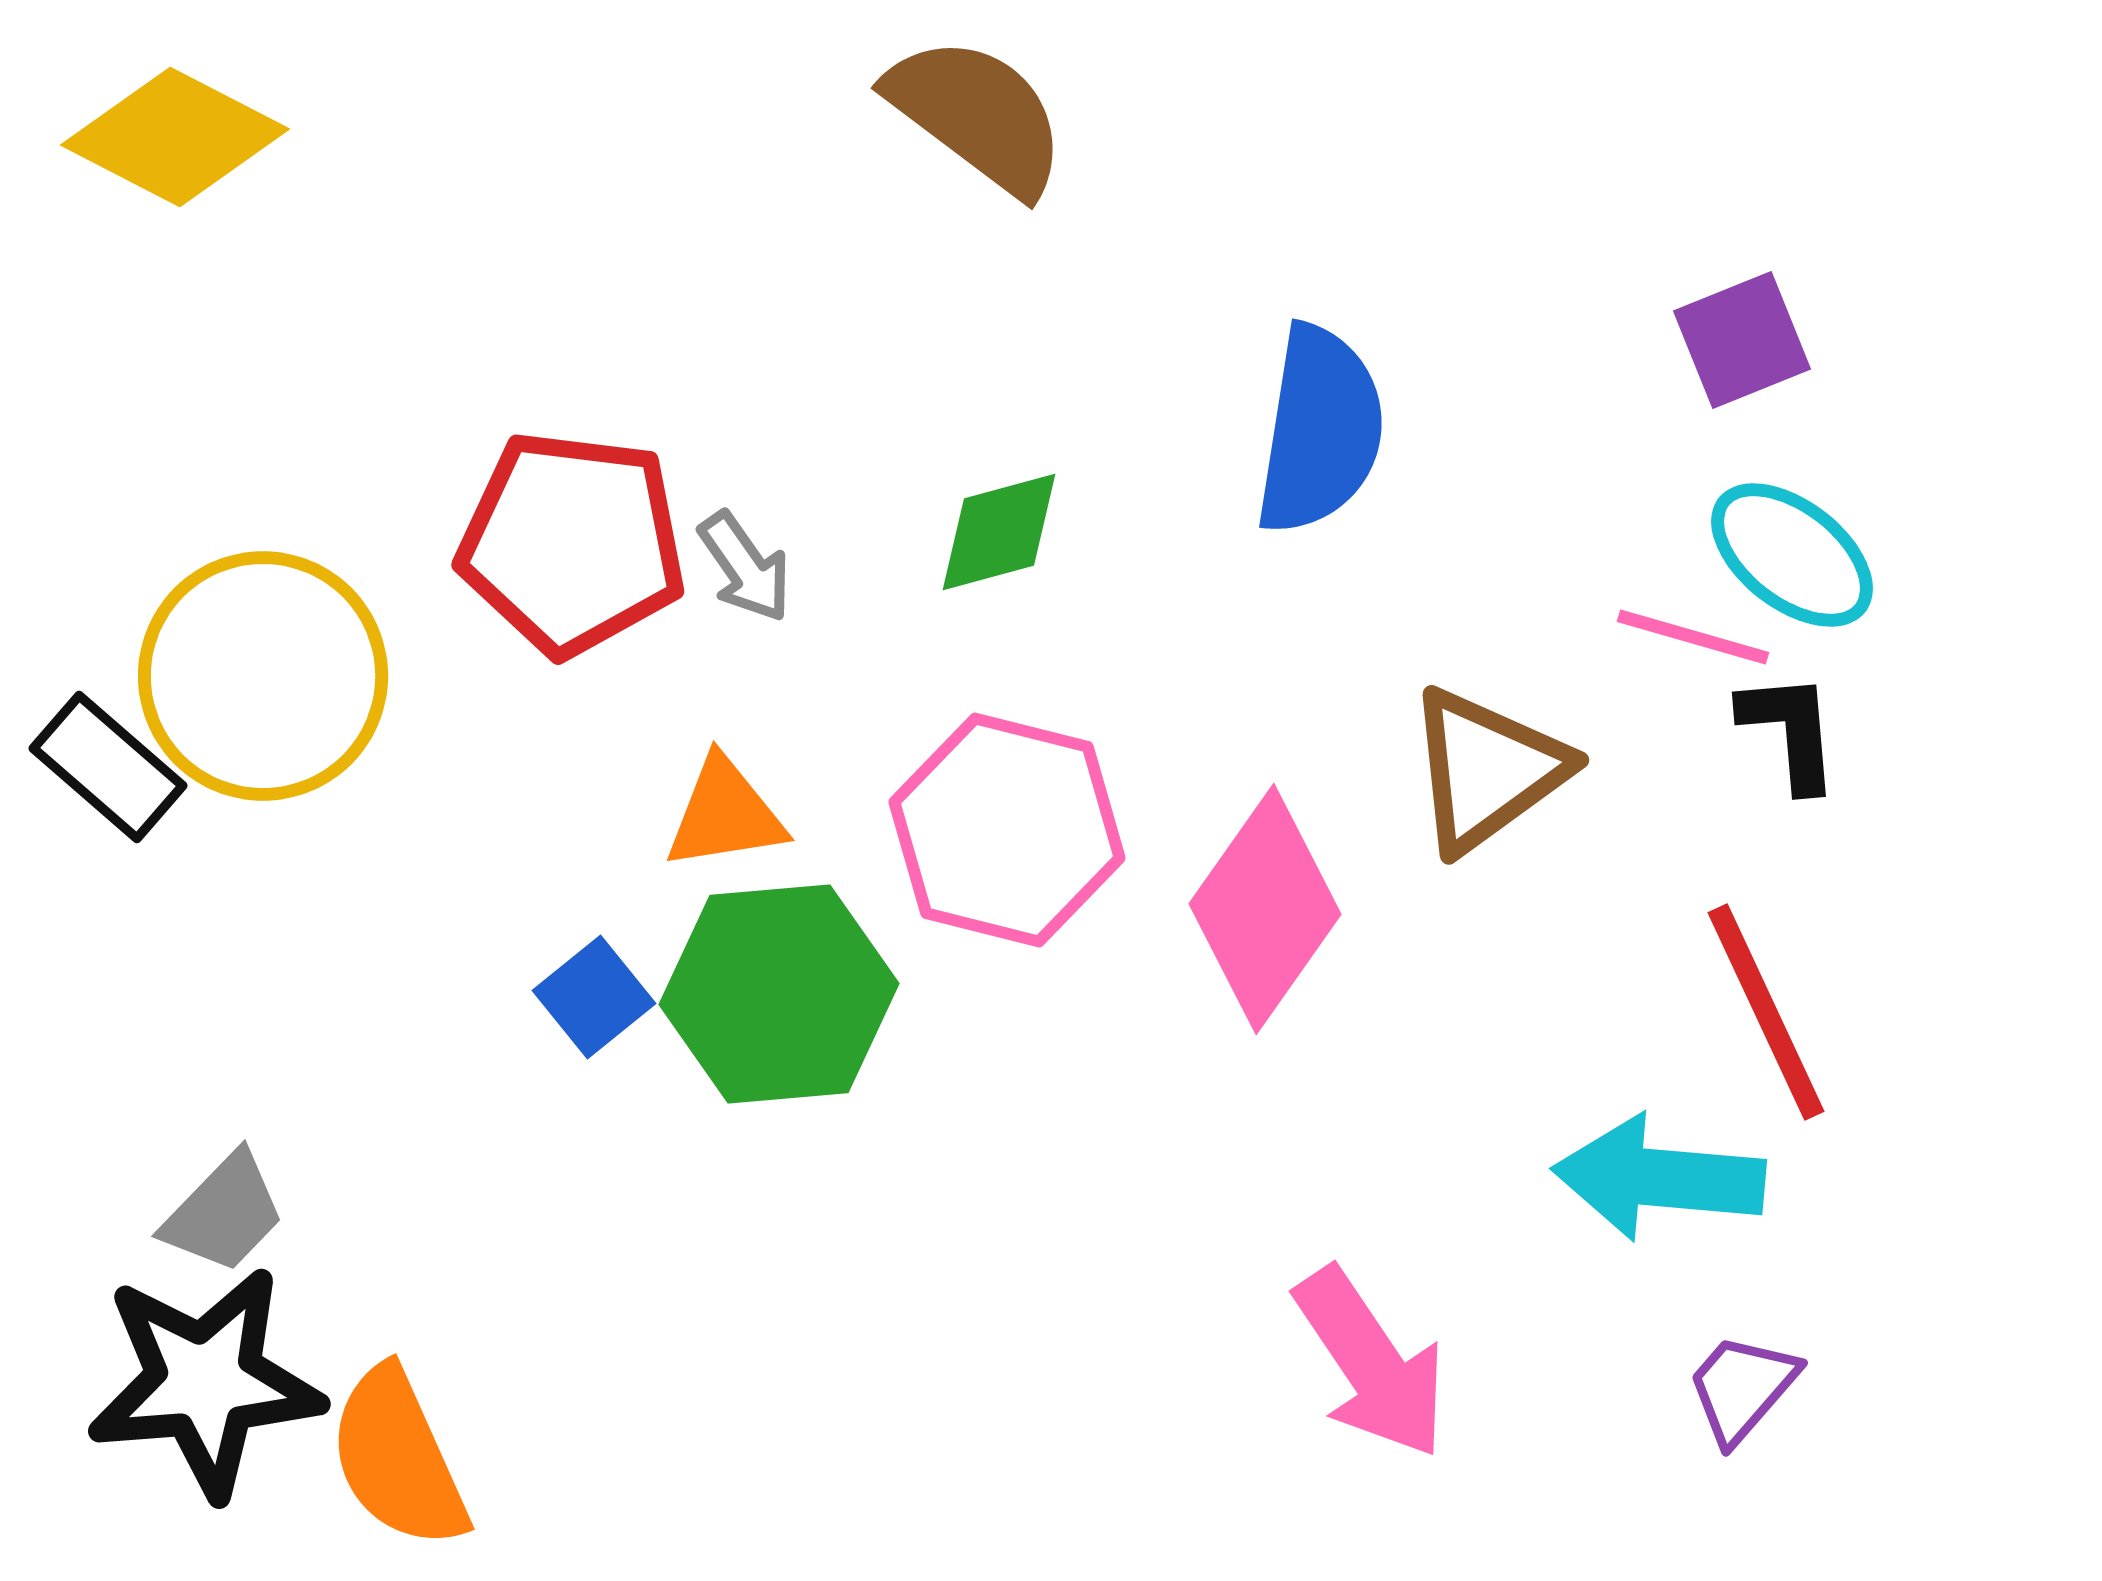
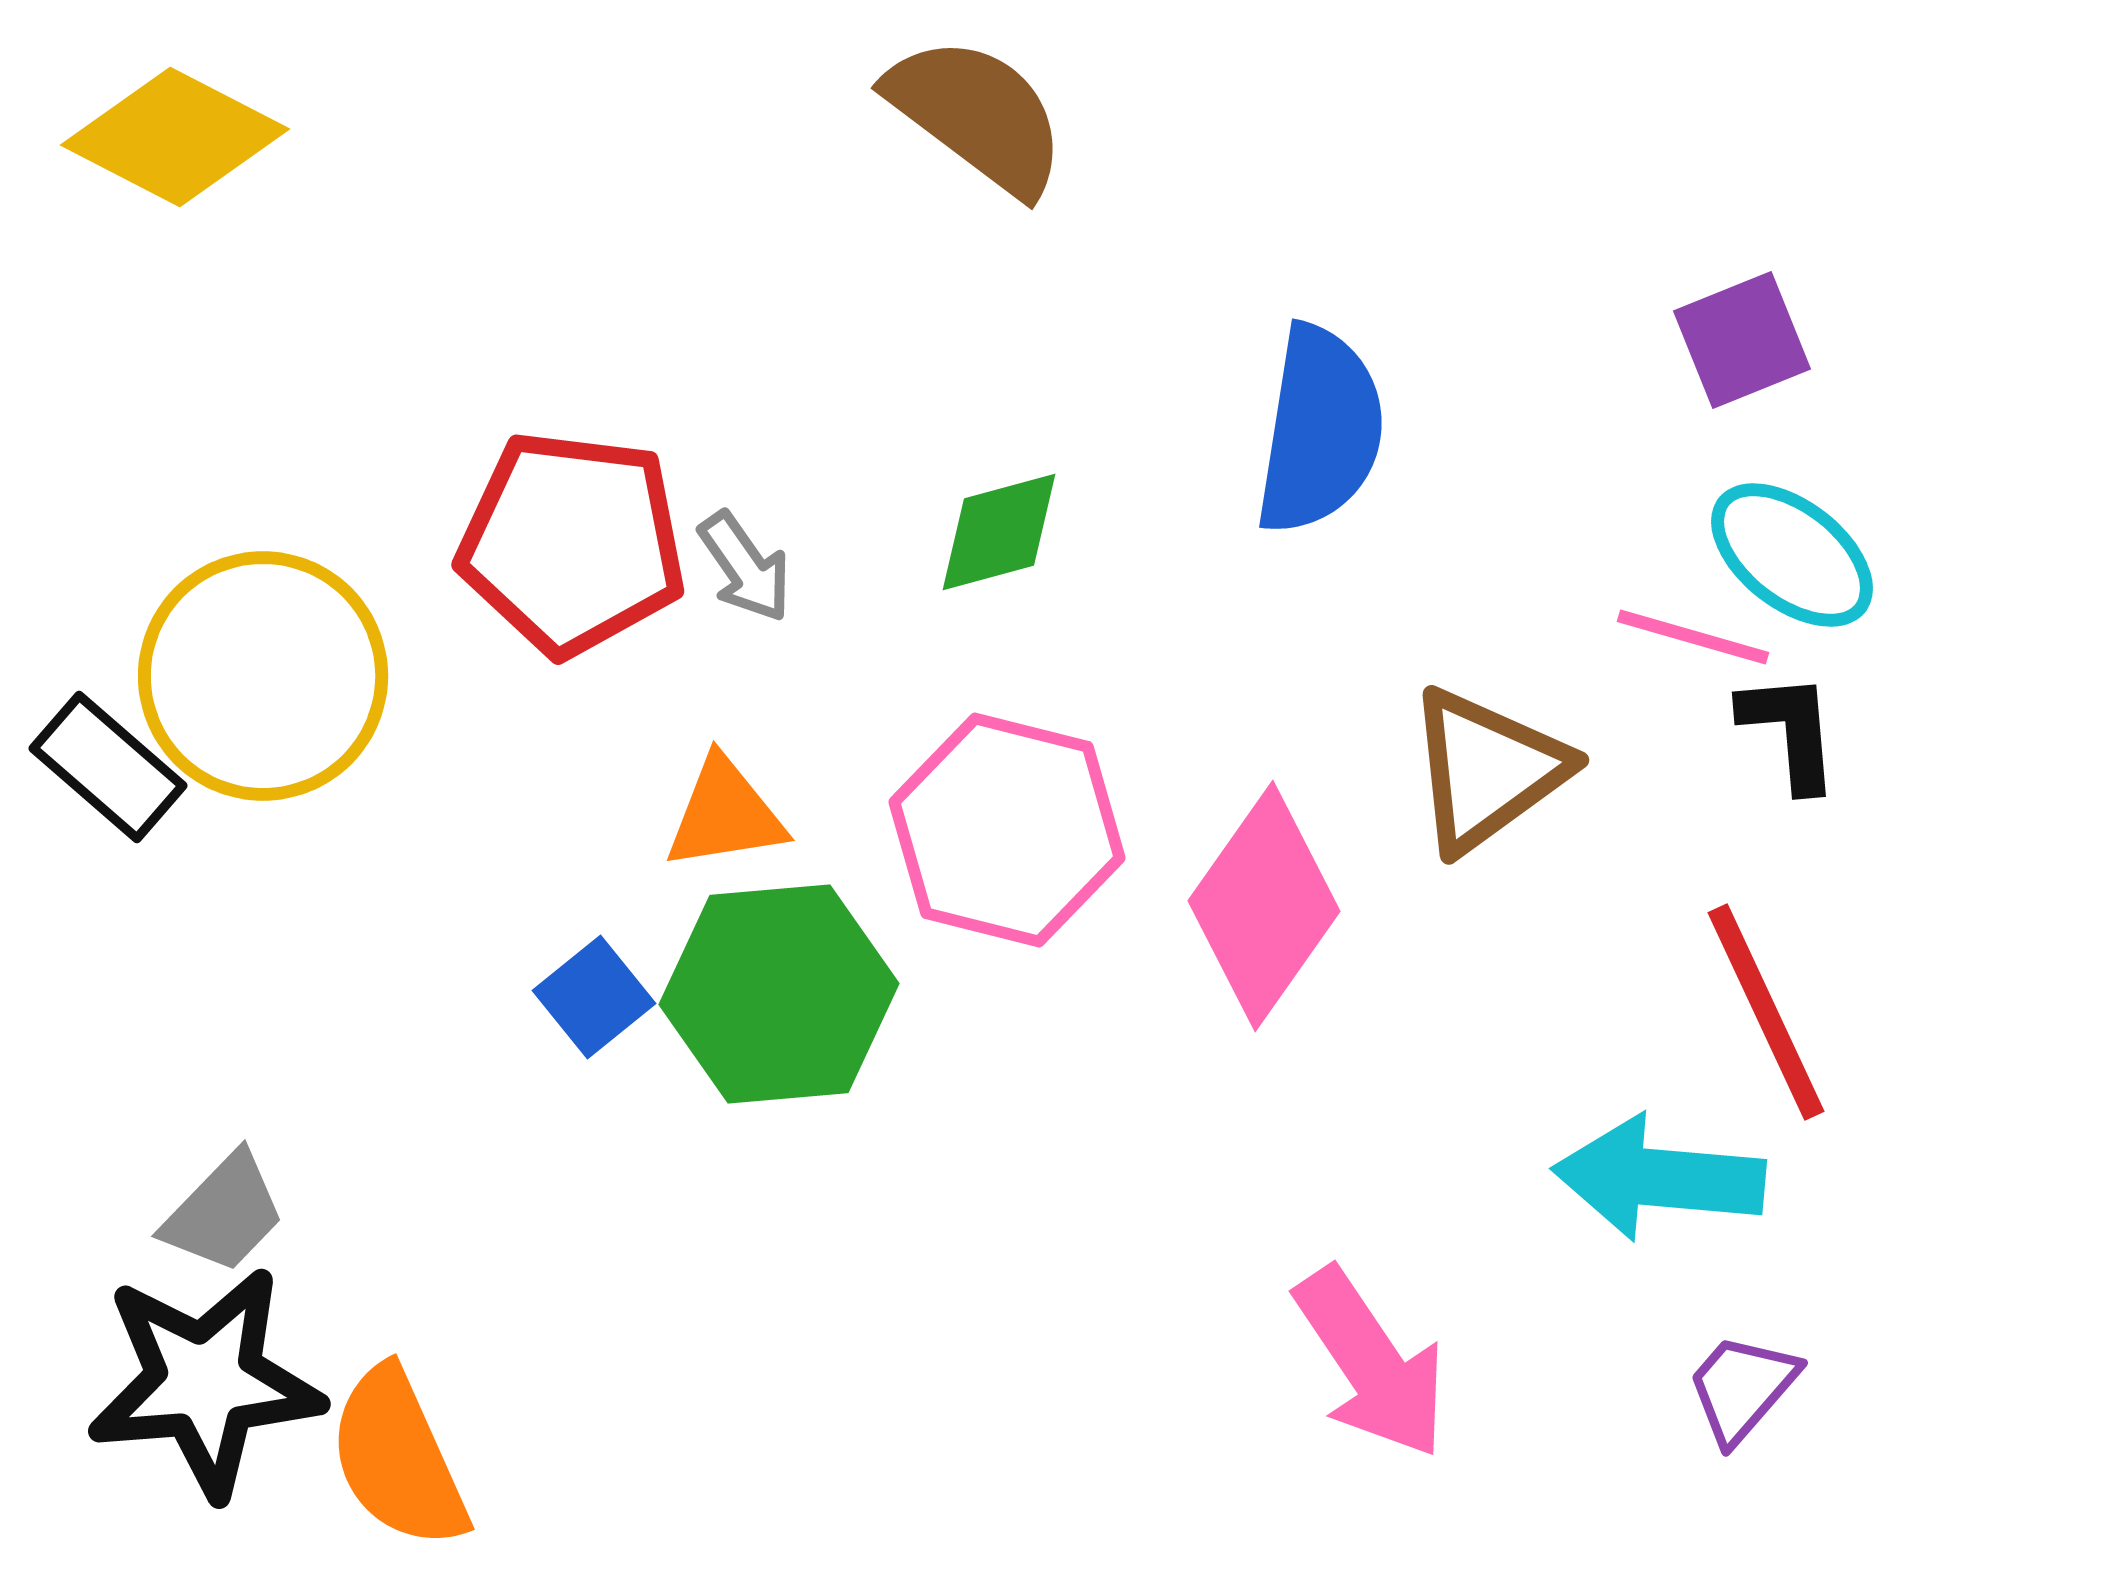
pink diamond: moved 1 px left, 3 px up
